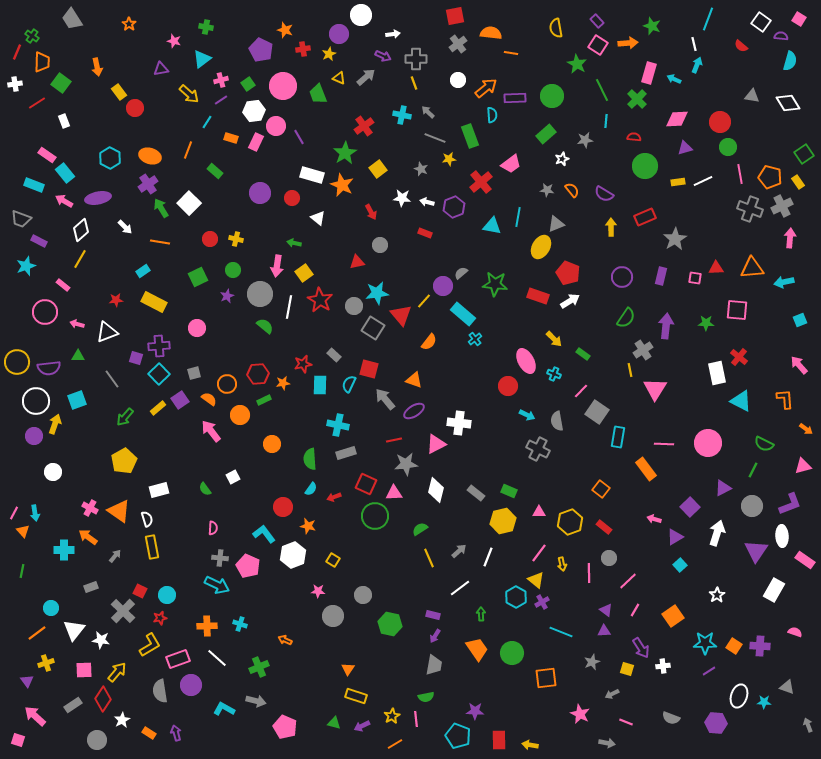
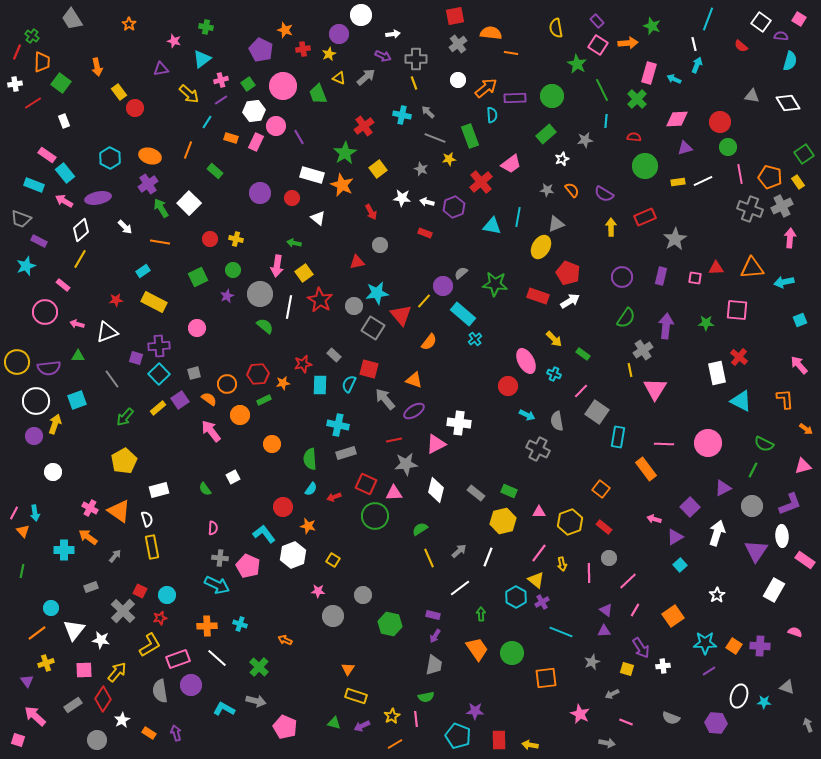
red line at (37, 103): moved 4 px left
green cross at (259, 667): rotated 24 degrees counterclockwise
